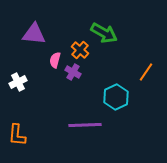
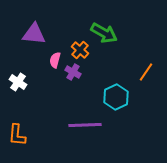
white cross: rotated 30 degrees counterclockwise
